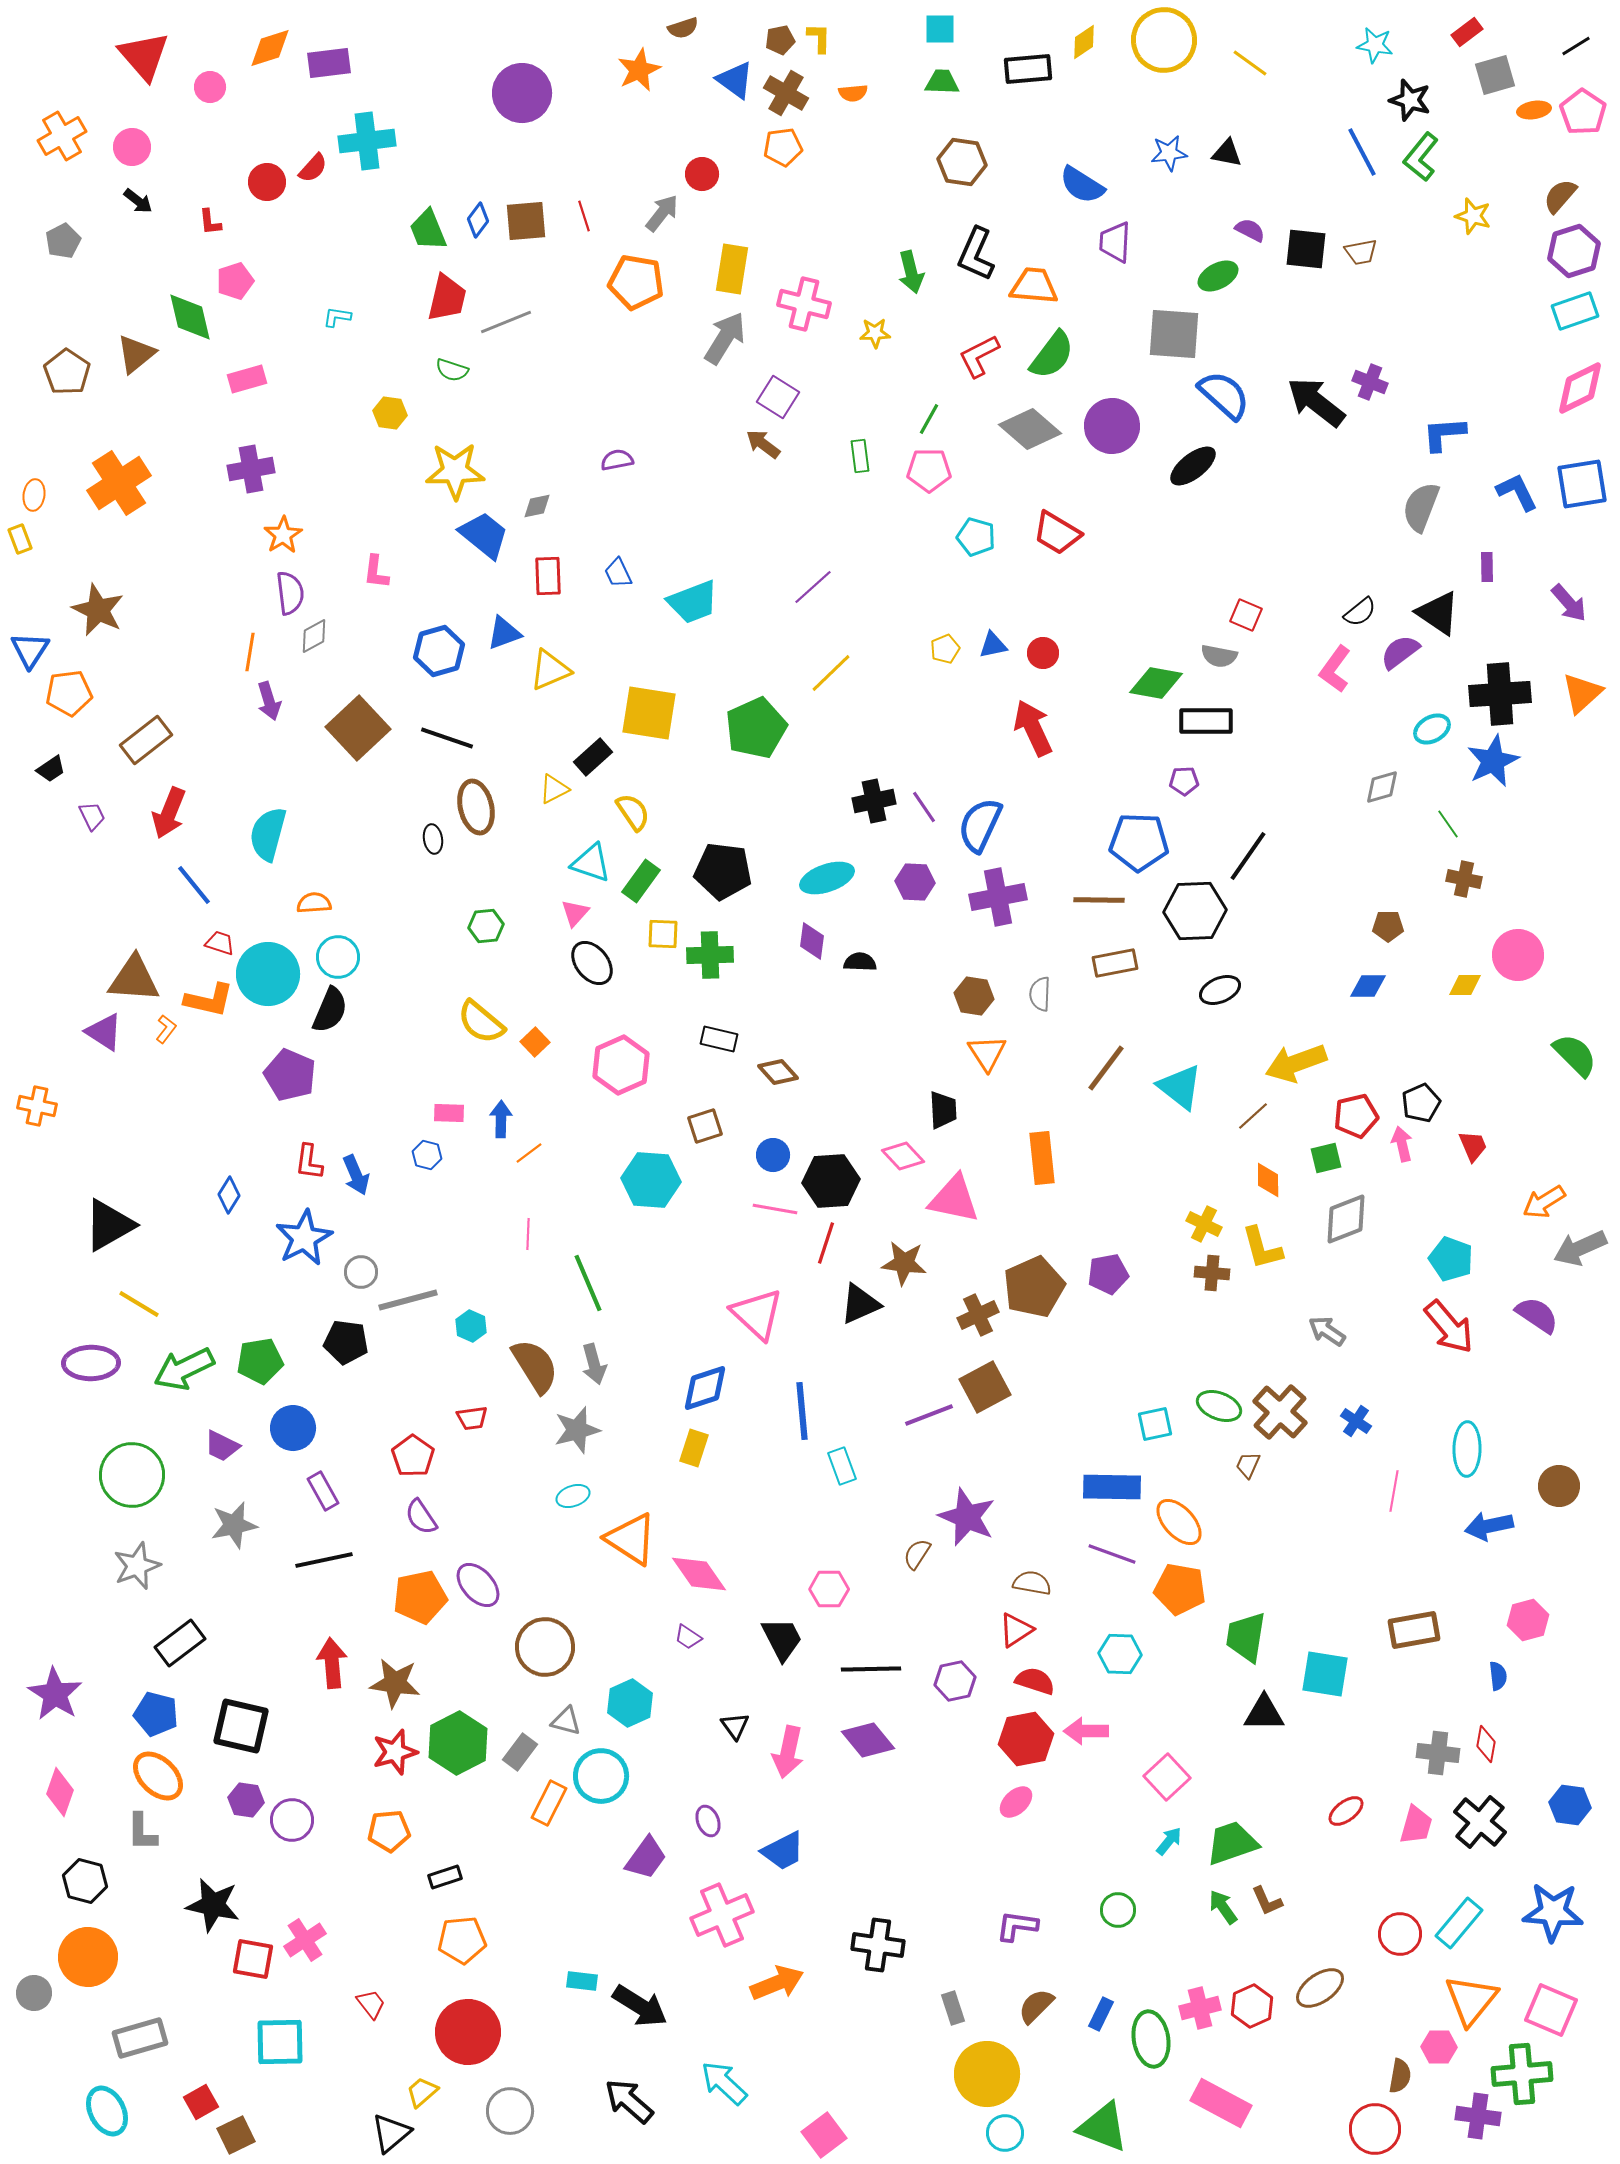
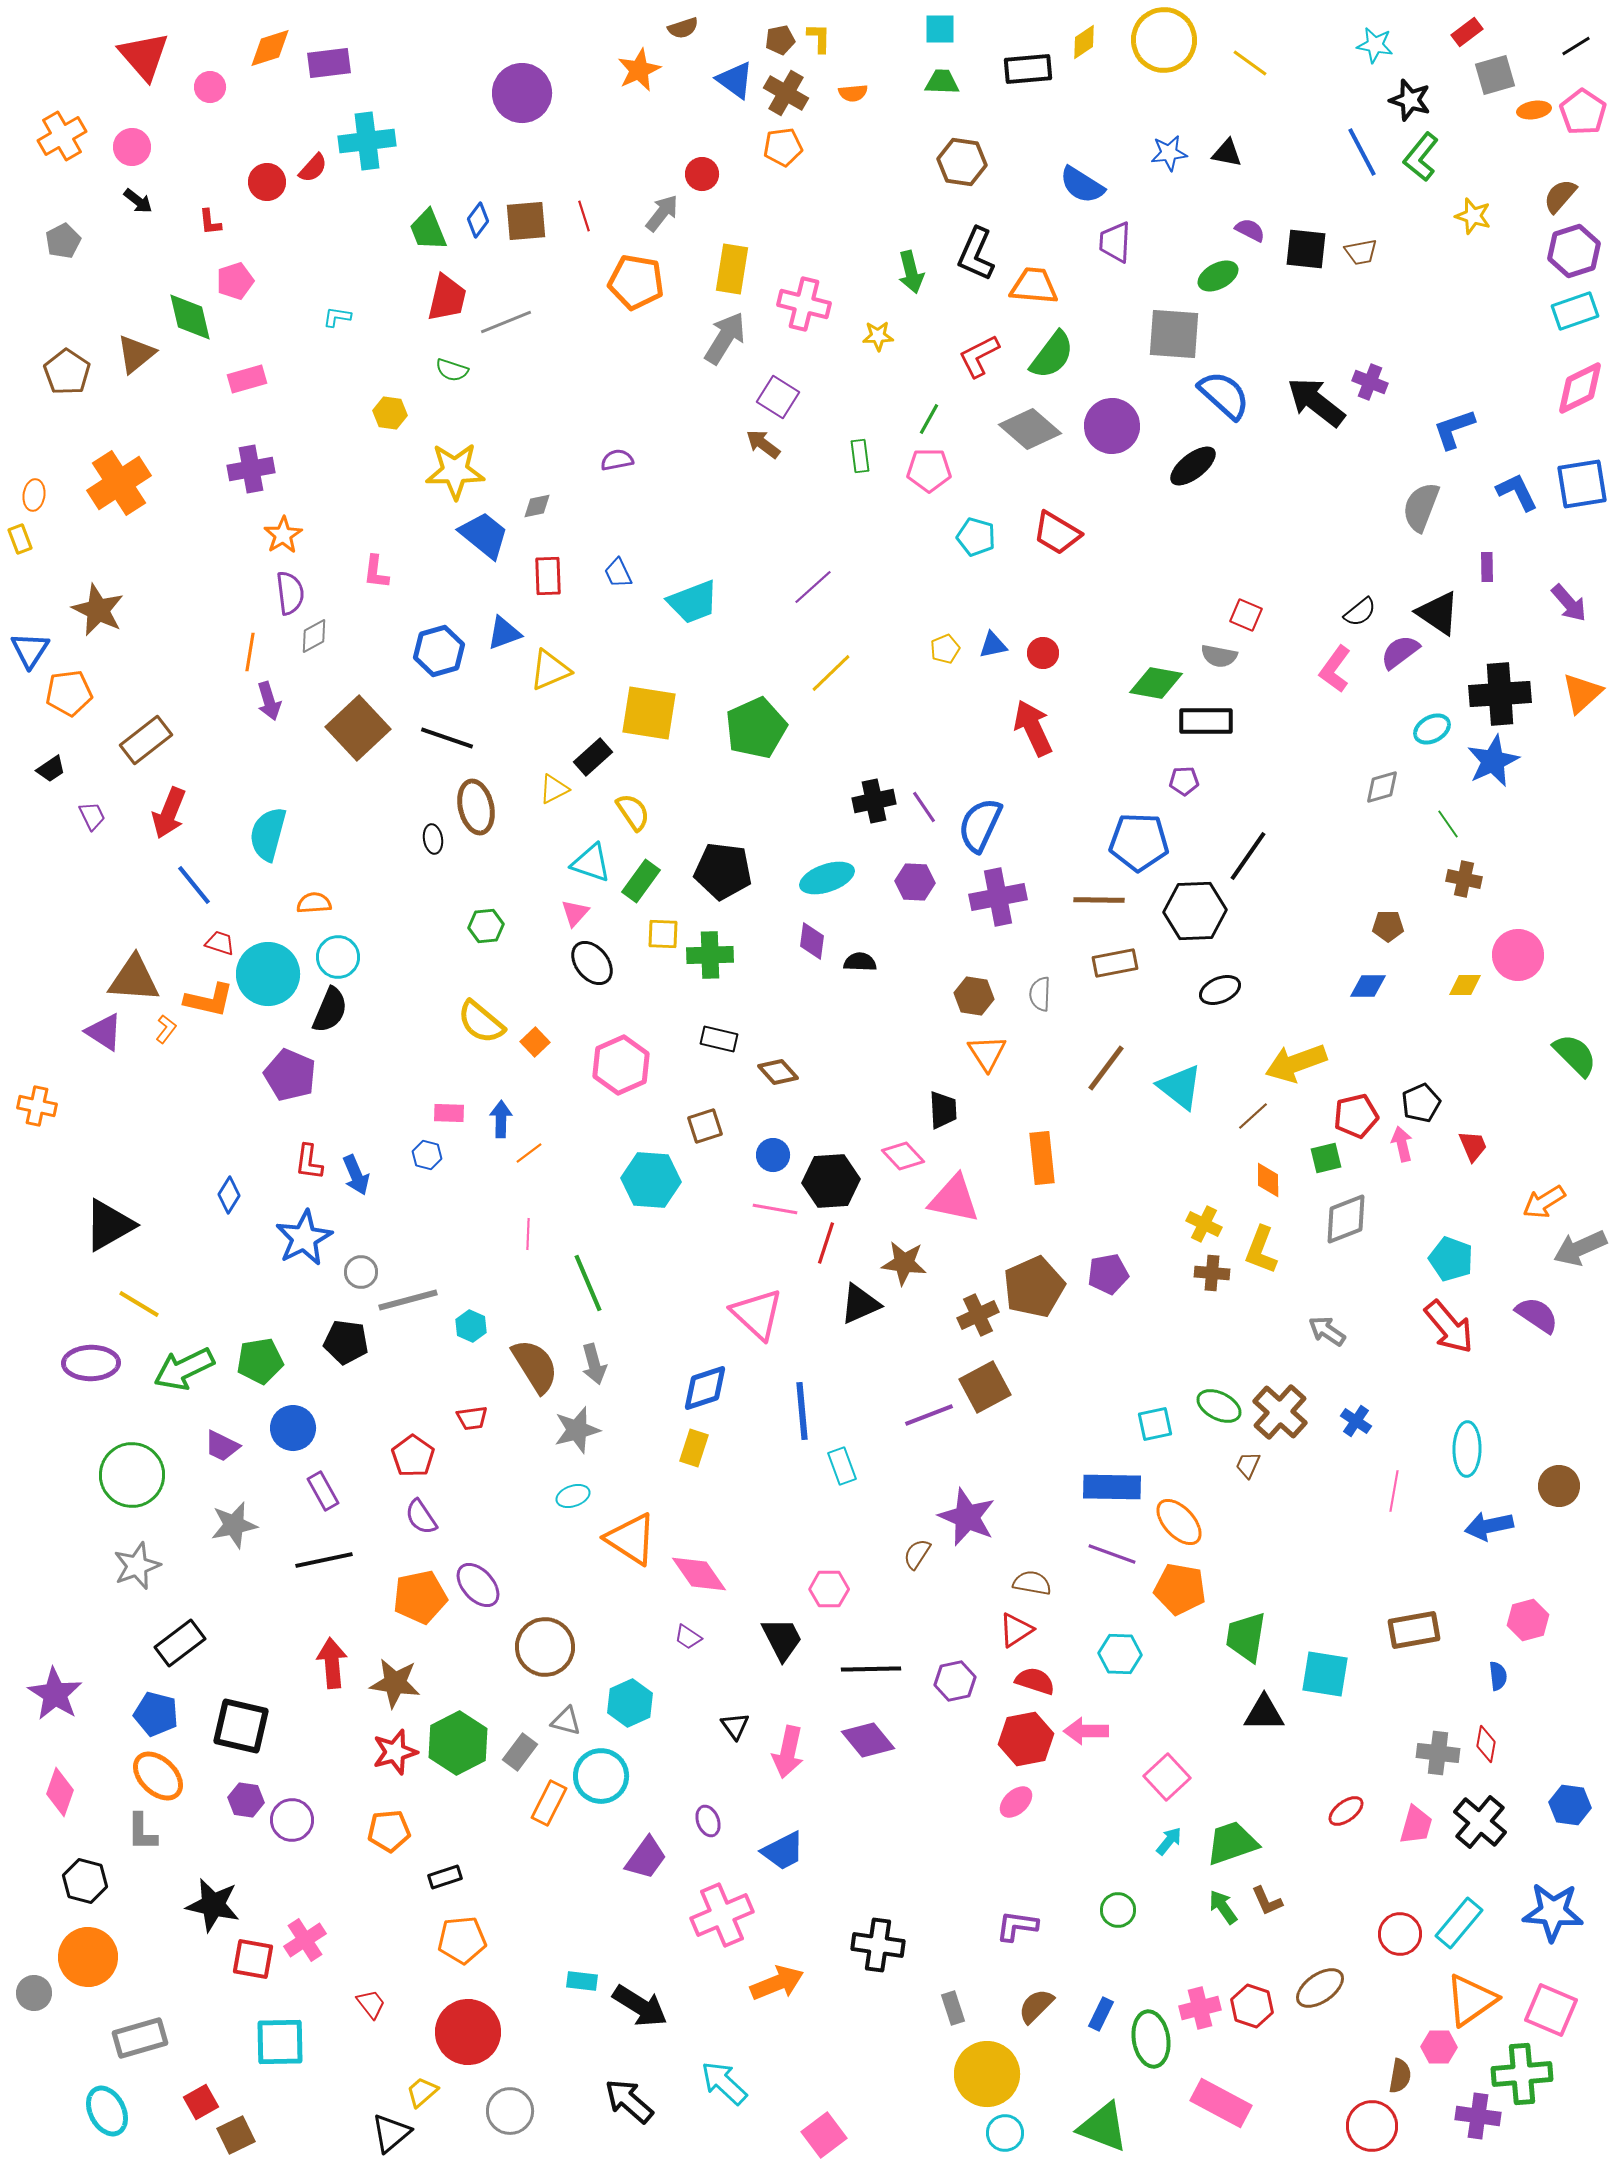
yellow star at (875, 333): moved 3 px right, 3 px down
blue L-shape at (1444, 434): moved 10 px right, 5 px up; rotated 15 degrees counterclockwise
yellow L-shape at (1262, 1248): moved 1 px left, 2 px down; rotated 36 degrees clockwise
green ellipse at (1219, 1406): rotated 6 degrees clockwise
orange triangle at (1471, 2000): rotated 16 degrees clockwise
red hexagon at (1252, 2006): rotated 18 degrees counterclockwise
red circle at (1375, 2129): moved 3 px left, 3 px up
